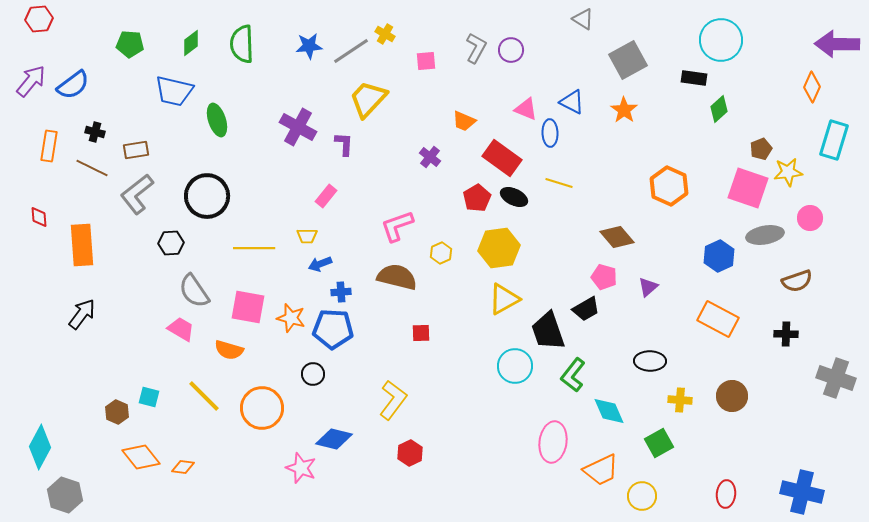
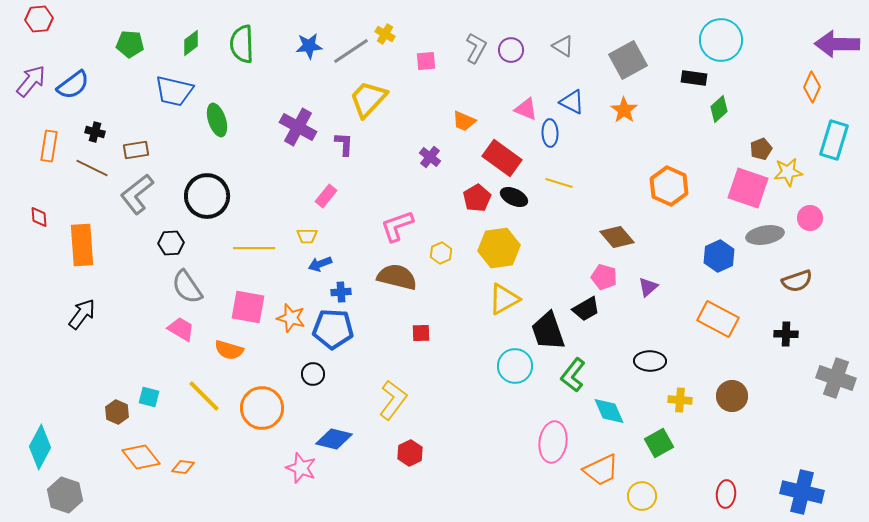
gray triangle at (583, 19): moved 20 px left, 27 px down
gray semicircle at (194, 291): moved 7 px left, 4 px up
